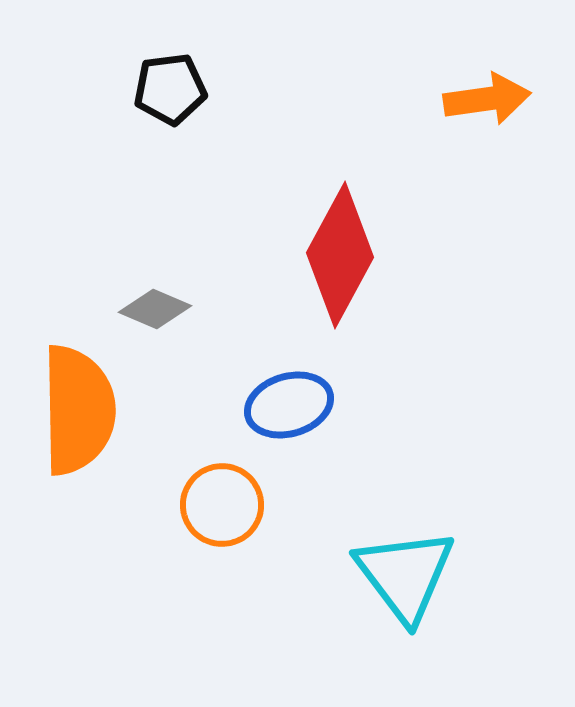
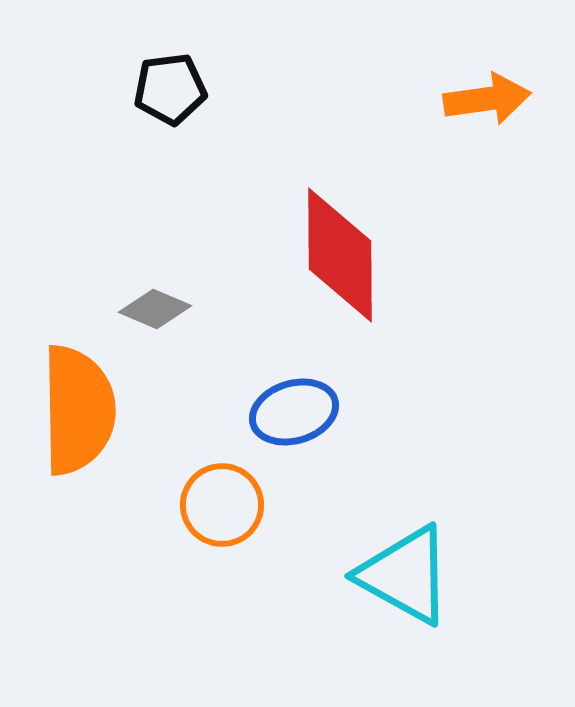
red diamond: rotated 29 degrees counterclockwise
blue ellipse: moved 5 px right, 7 px down
cyan triangle: rotated 24 degrees counterclockwise
